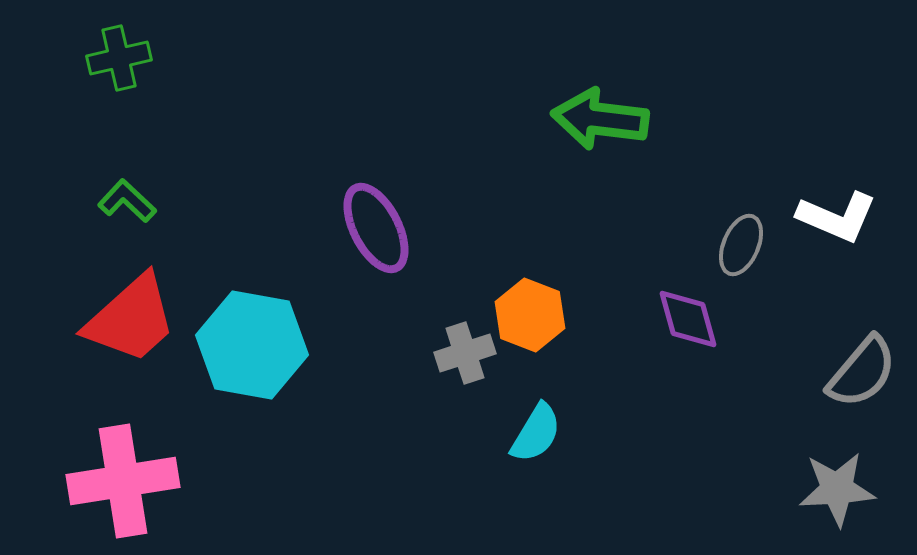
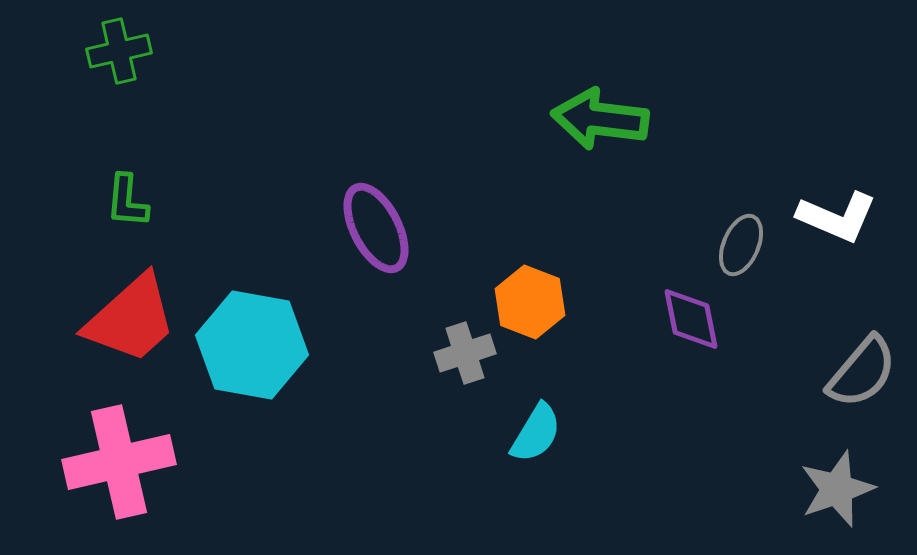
green cross: moved 7 px up
green L-shape: rotated 128 degrees counterclockwise
orange hexagon: moved 13 px up
purple diamond: moved 3 px right; rotated 4 degrees clockwise
pink cross: moved 4 px left, 19 px up; rotated 4 degrees counterclockwise
gray star: rotated 16 degrees counterclockwise
